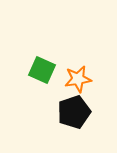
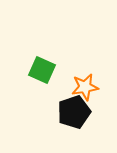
orange star: moved 7 px right, 8 px down
